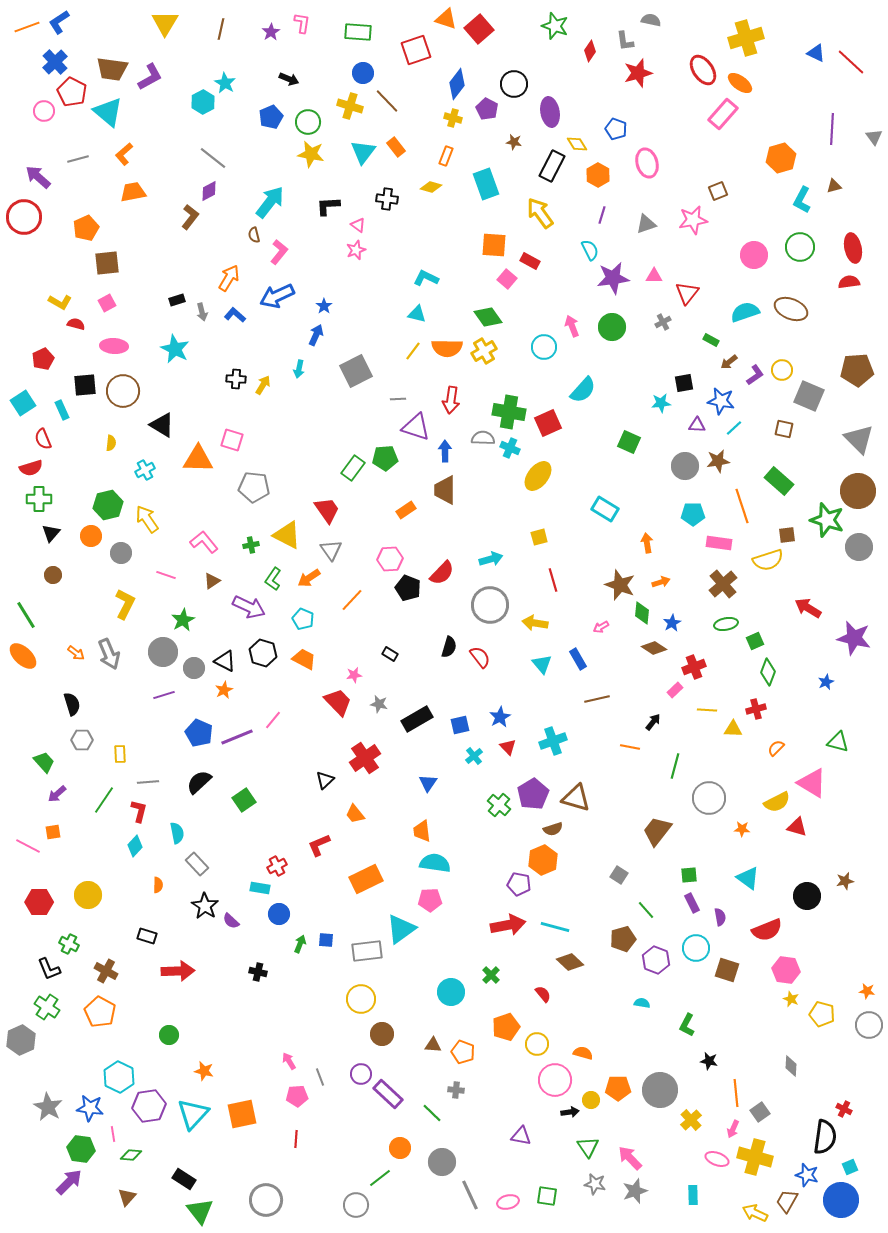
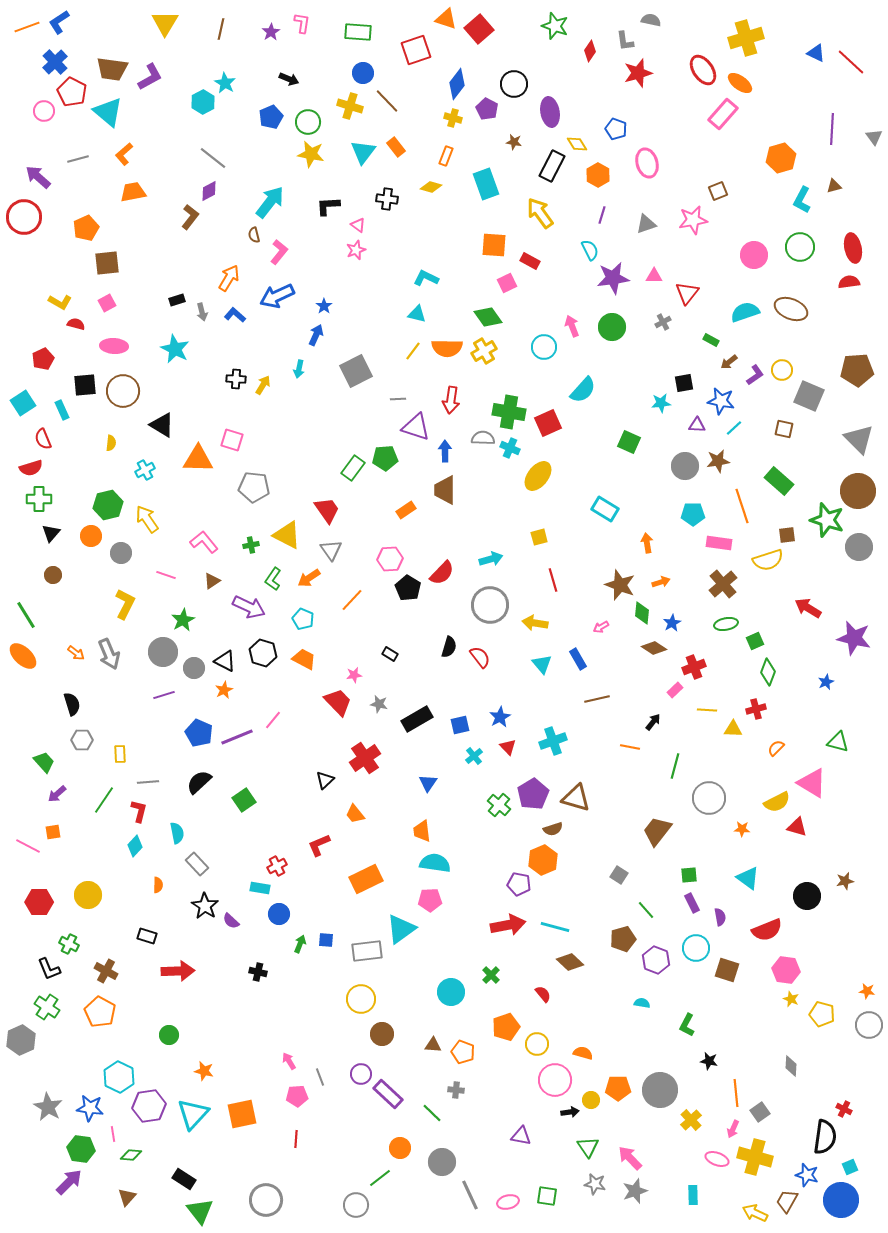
pink square at (507, 279): moved 4 px down; rotated 24 degrees clockwise
black pentagon at (408, 588): rotated 10 degrees clockwise
